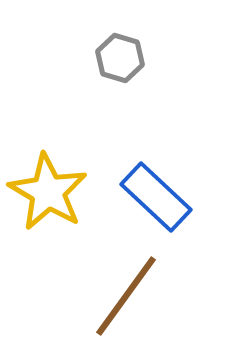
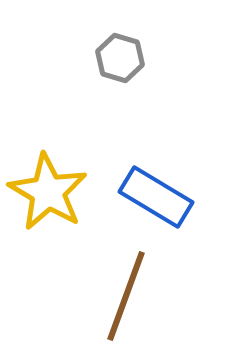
blue rectangle: rotated 12 degrees counterclockwise
brown line: rotated 16 degrees counterclockwise
